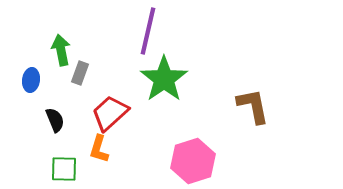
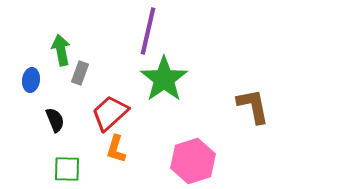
orange L-shape: moved 17 px right
green square: moved 3 px right
